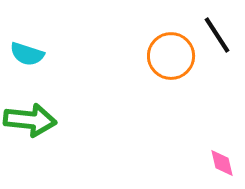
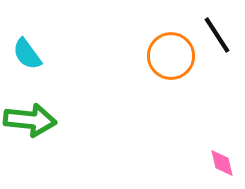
cyan semicircle: rotated 36 degrees clockwise
